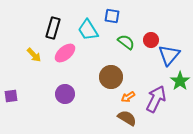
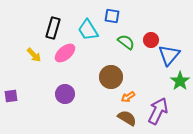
purple arrow: moved 2 px right, 12 px down
